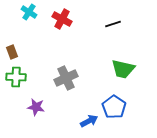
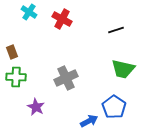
black line: moved 3 px right, 6 px down
purple star: rotated 18 degrees clockwise
